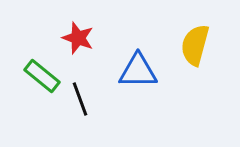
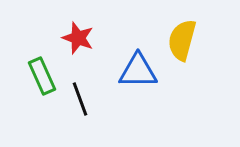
yellow semicircle: moved 13 px left, 5 px up
green rectangle: rotated 27 degrees clockwise
